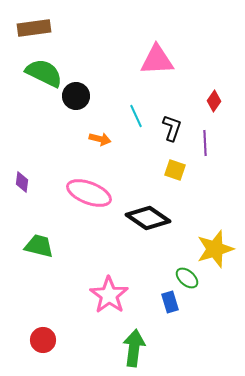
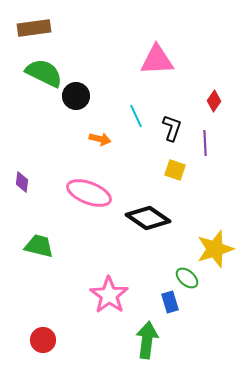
green arrow: moved 13 px right, 8 px up
